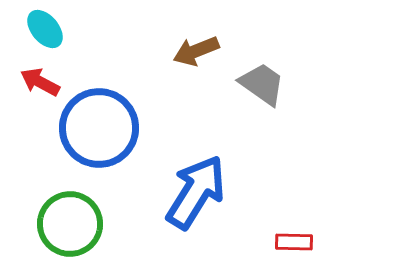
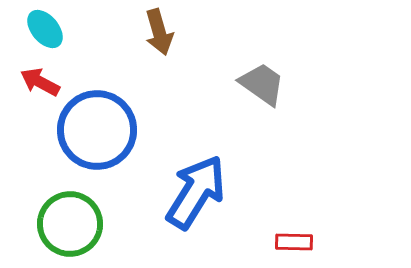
brown arrow: moved 37 px left, 19 px up; rotated 84 degrees counterclockwise
blue circle: moved 2 px left, 2 px down
